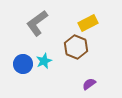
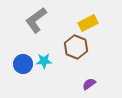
gray L-shape: moved 1 px left, 3 px up
cyan star: rotated 21 degrees clockwise
